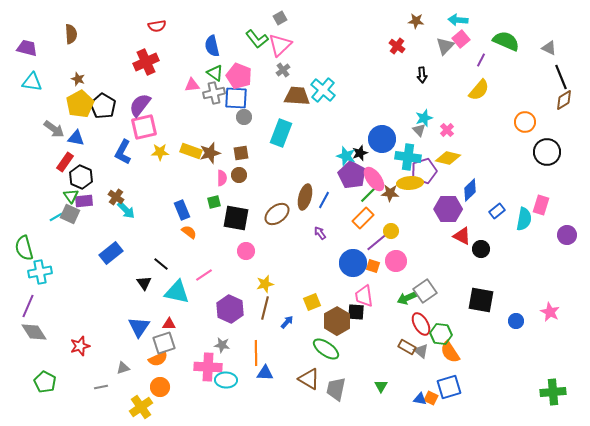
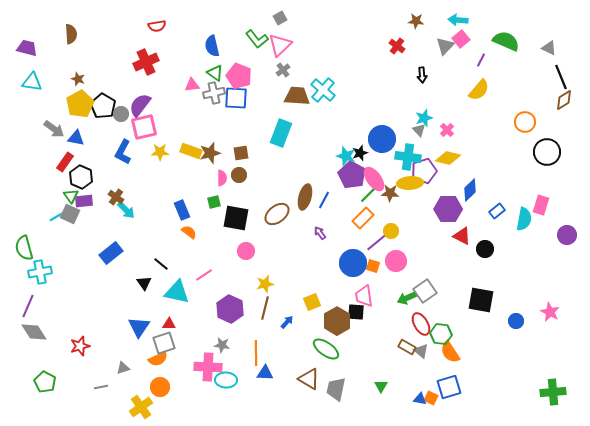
gray circle at (244, 117): moved 123 px left, 3 px up
black circle at (481, 249): moved 4 px right
